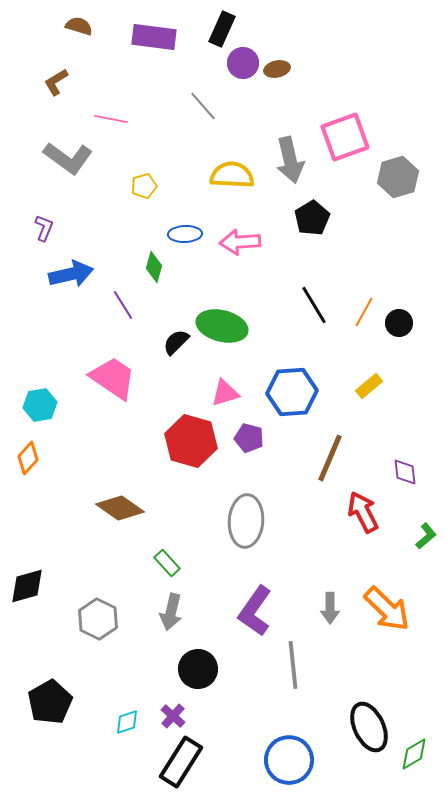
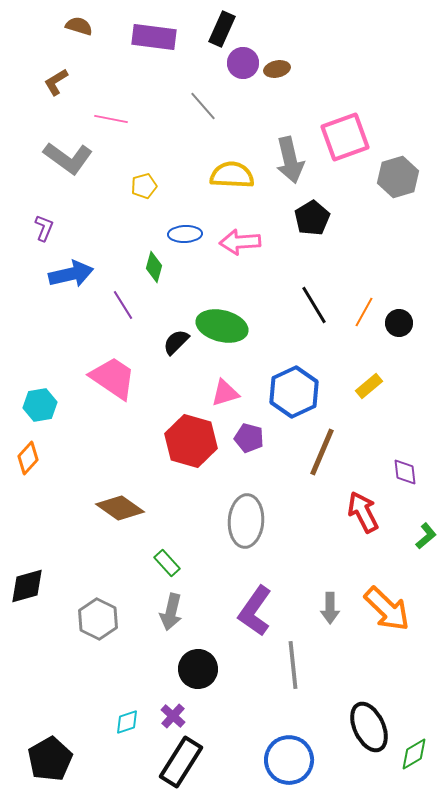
blue hexagon at (292, 392): moved 2 px right; rotated 21 degrees counterclockwise
brown line at (330, 458): moved 8 px left, 6 px up
black pentagon at (50, 702): moved 57 px down
